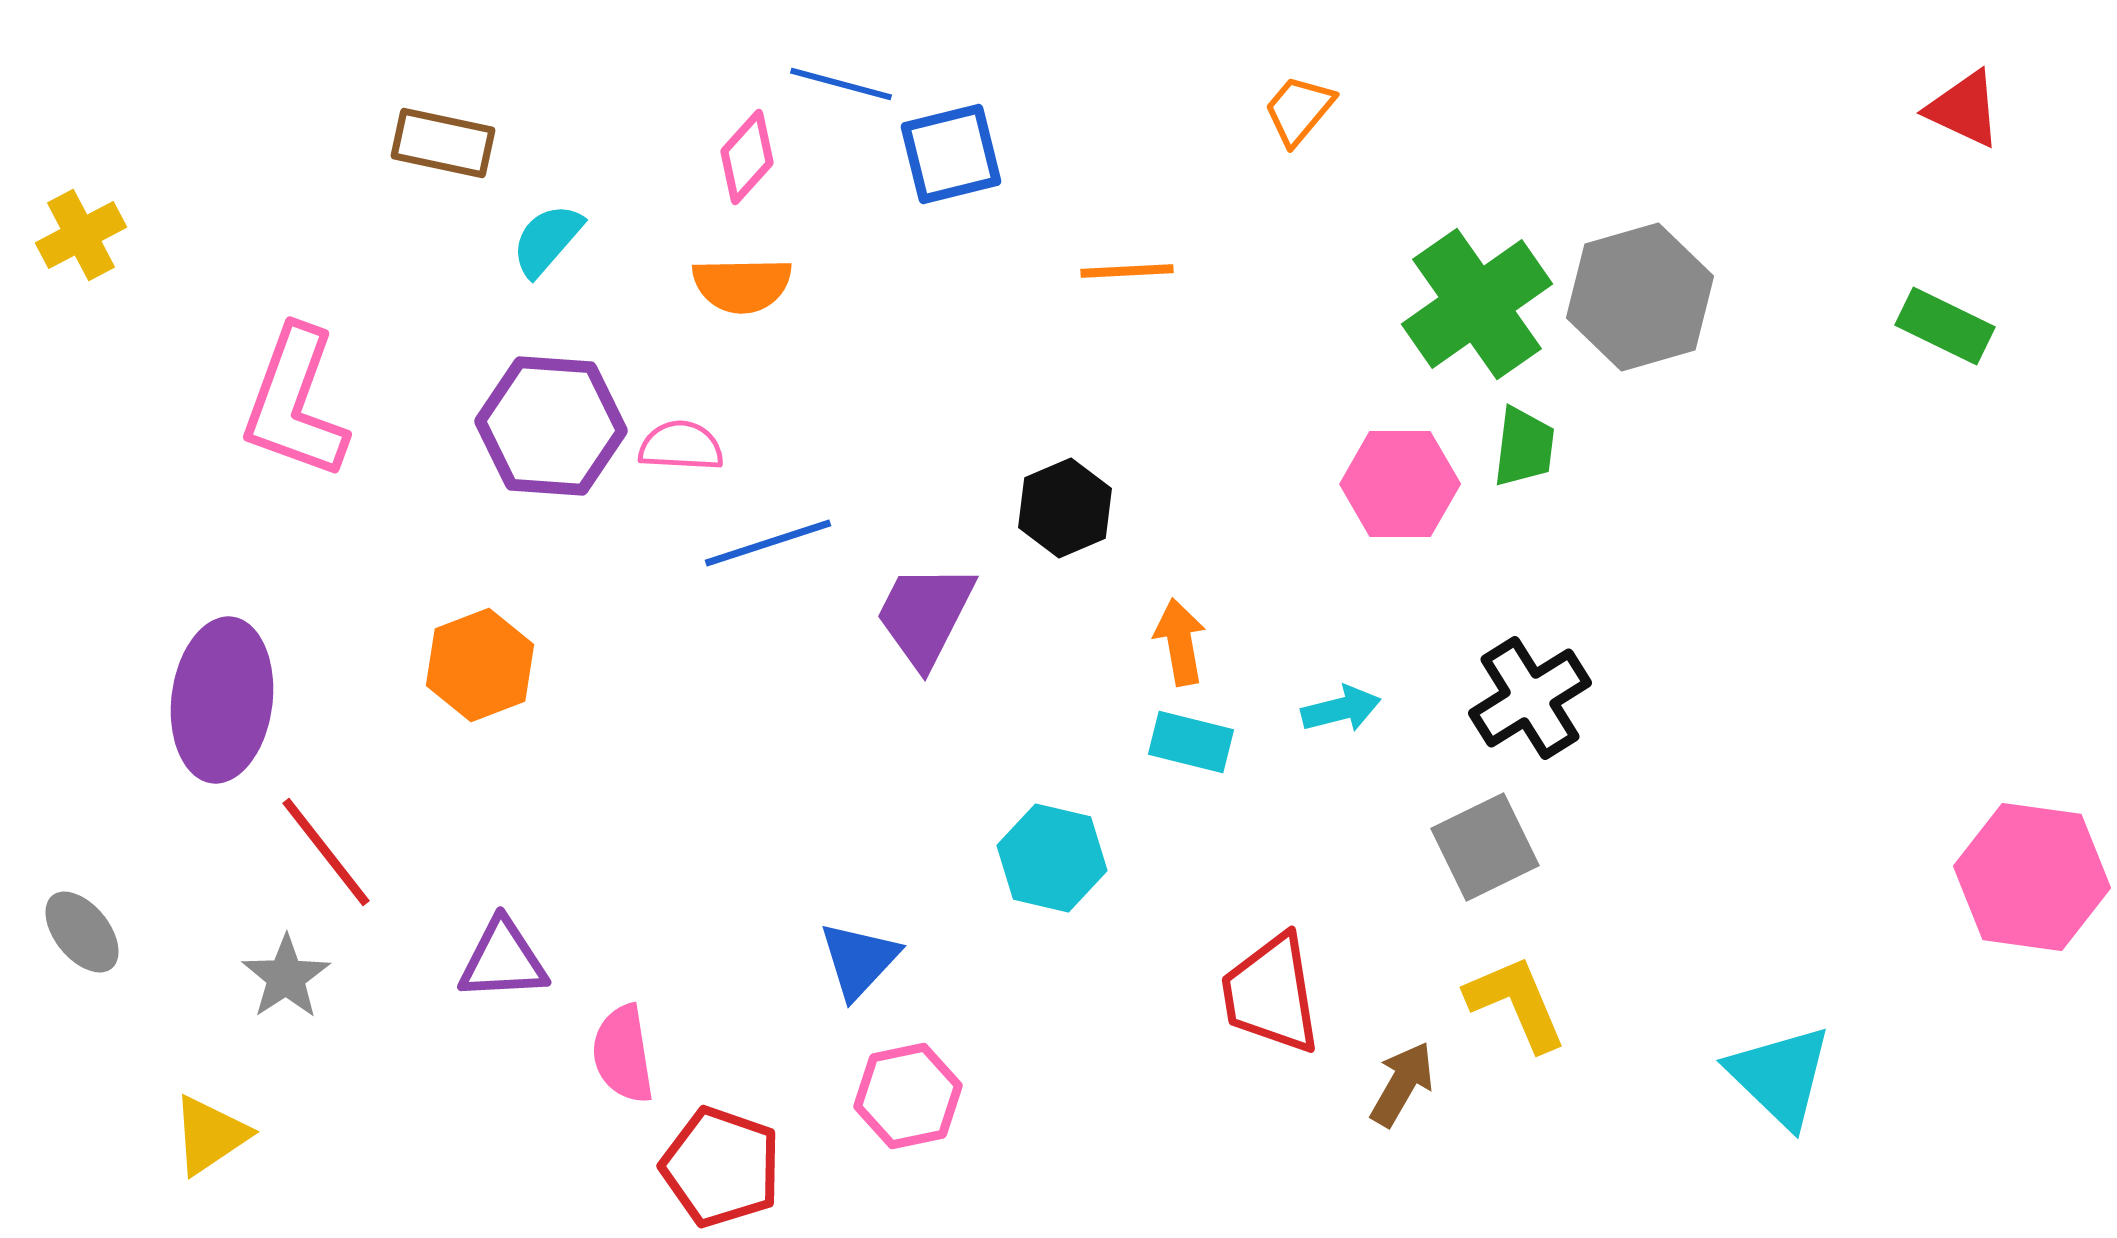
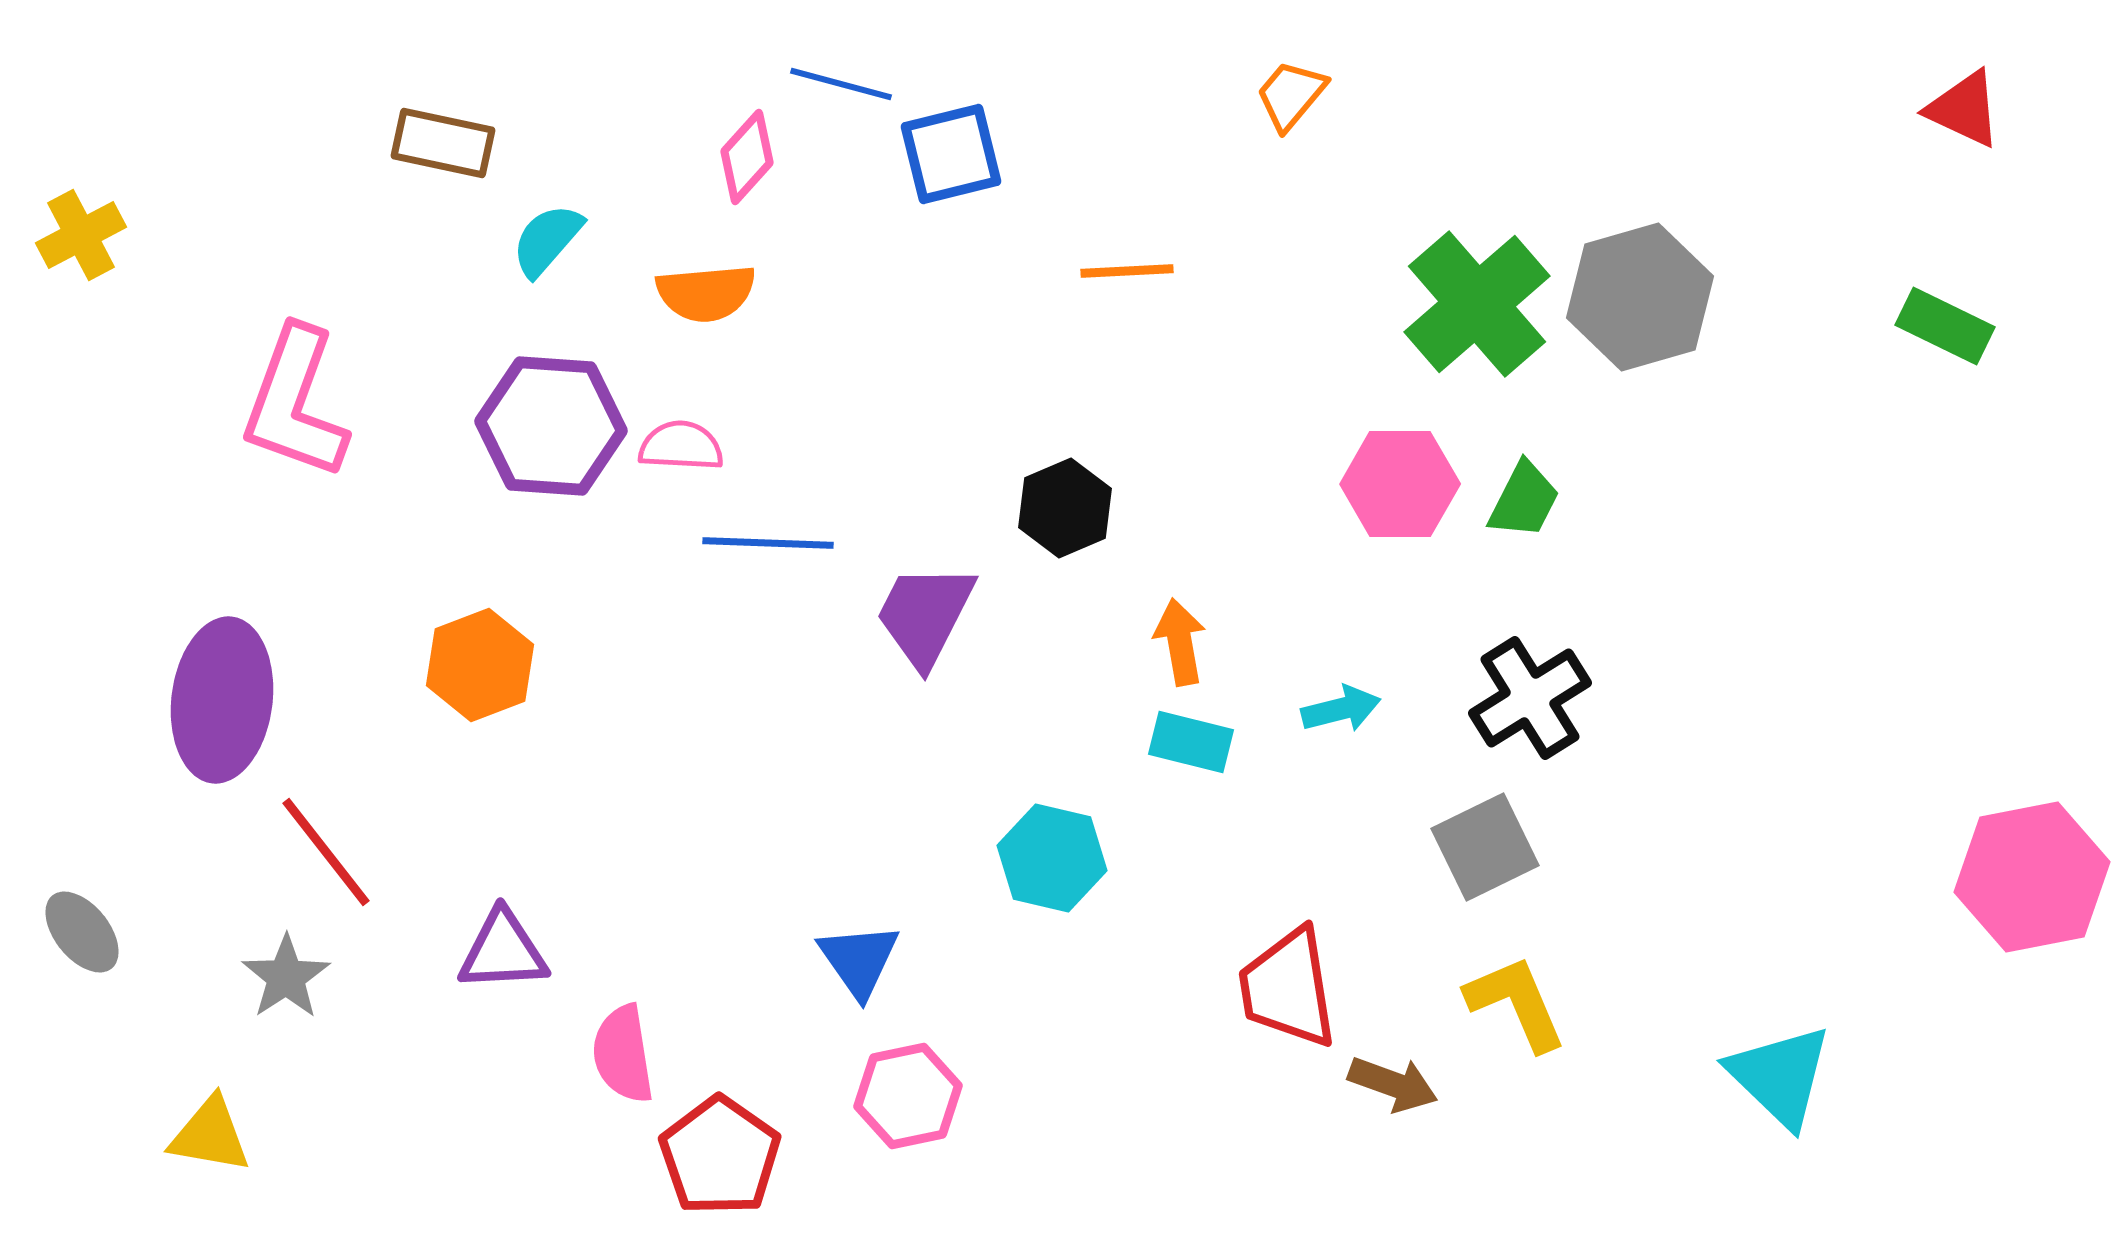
orange trapezoid at (1299, 110): moved 8 px left, 15 px up
orange semicircle at (742, 285): moved 36 px left, 8 px down; rotated 4 degrees counterclockwise
green cross at (1477, 304): rotated 6 degrees counterclockwise
green trapezoid at (1524, 447): moved 53 px down; rotated 20 degrees clockwise
blue line at (768, 543): rotated 20 degrees clockwise
pink hexagon at (2032, 877): rotated 19 degrees counterclockwise
purple triangle at (503, 960): moved 9 px up
blue triangle at (859, 960): rotated 18 degrees counterclockwise
red trapezoid at (1271, 994): moved 17 px right, 6 px up
brown arrow at (1402, 1084): moved 9 px left; rotated 80 degrees clockwise
yellow triangle at (210, 1135): rotated 44 degrees clockwise
red pentagon at (721, 1167): moved 1 px left, 11 px up; rotated 16 degrees clockwise
